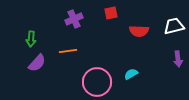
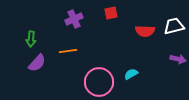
red semicircle: moved 6 px right
purple arrow: rotated 70 degrees counterclockwise
pink circle: moved 2 px right
